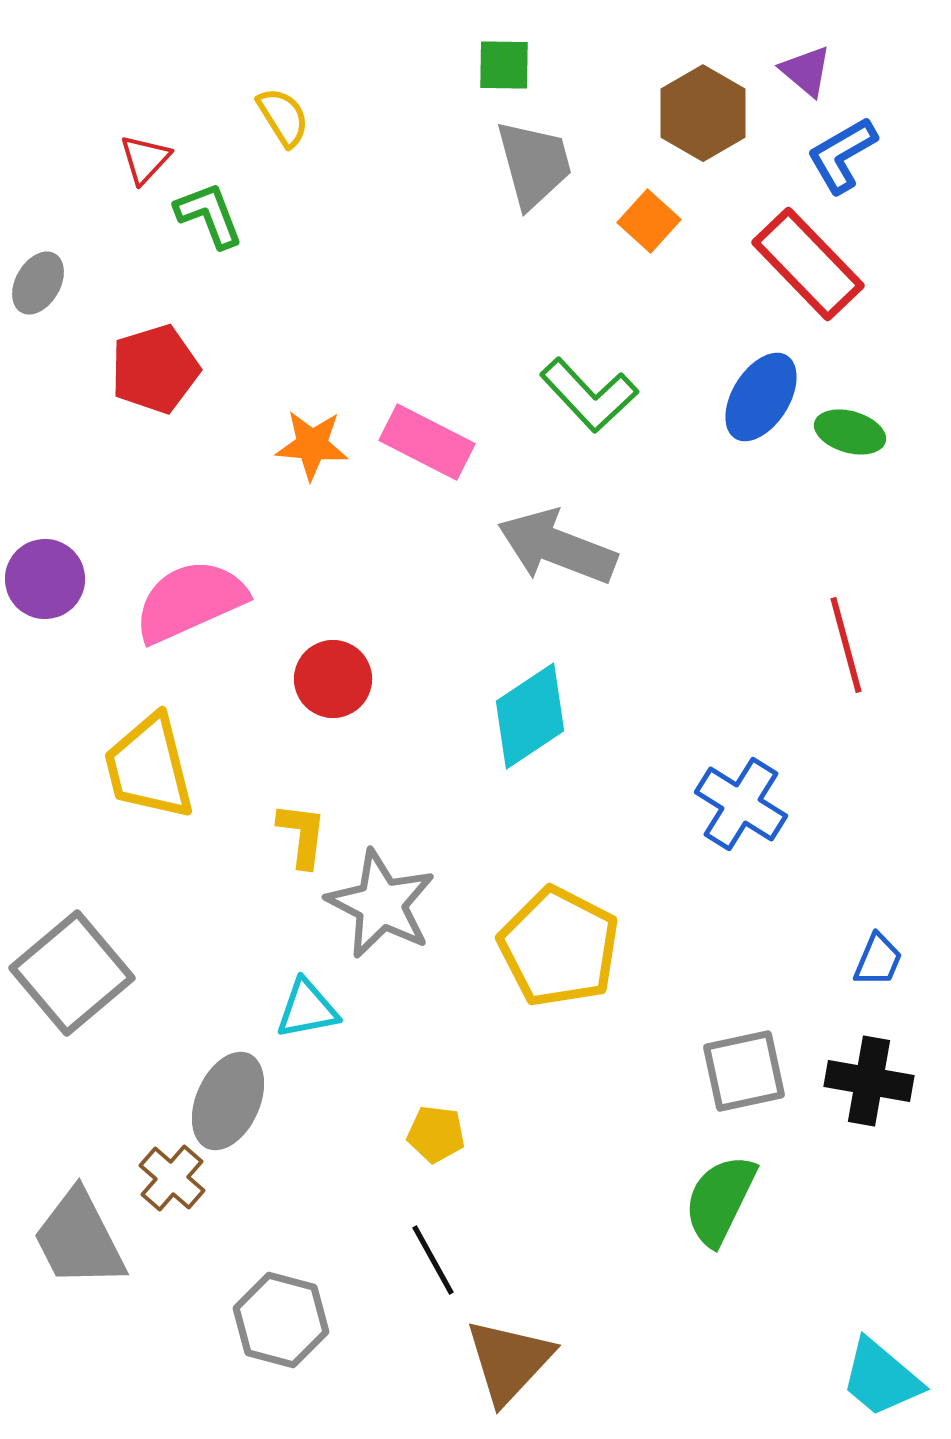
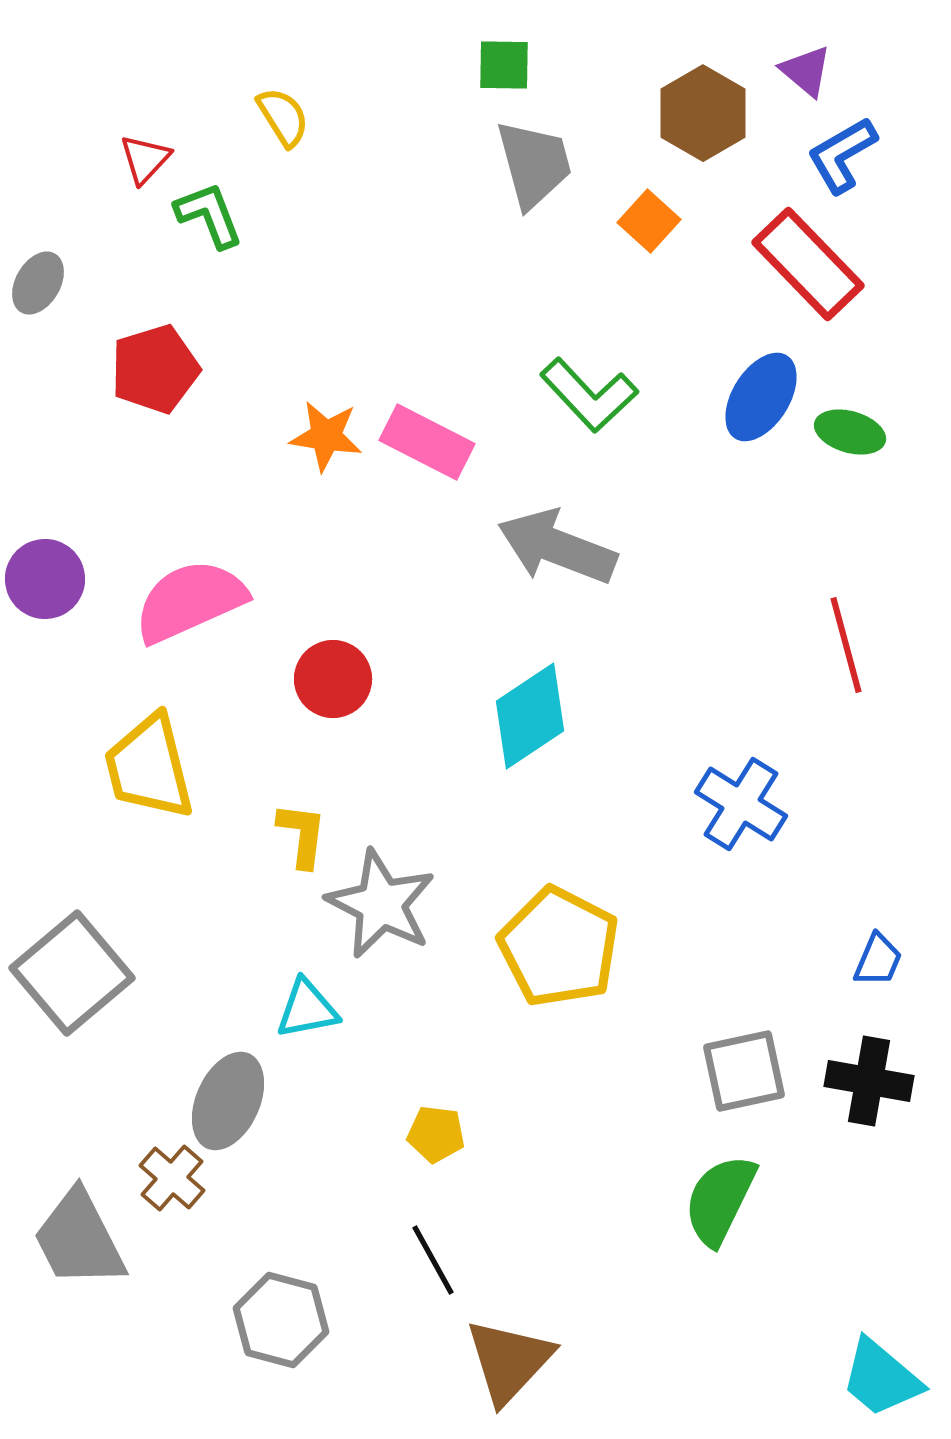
orange star at (312, 445): moved 14 px right, 9 px up; rotated 4 degrees clockwise
